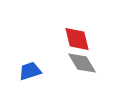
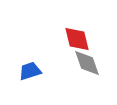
gray diamond: moved 5 px right; rotated 12 degrees clockwise
